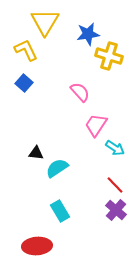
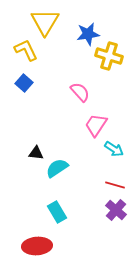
cyan arrow: moved 1 px left, 1 px down
red line: rotated 30 degrees counterclockwise
cyan rectangle: moved 3 px left, 1 px down
